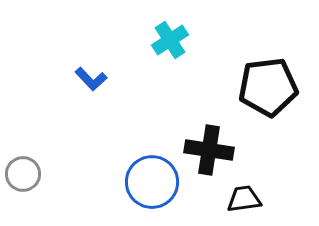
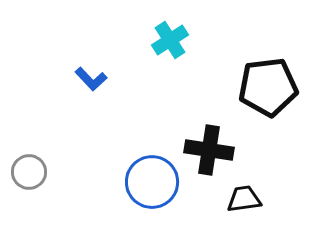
gray circle: moved 6 px right, 2 px up
